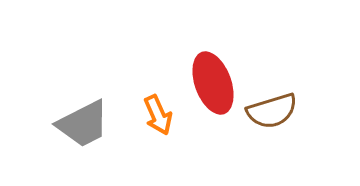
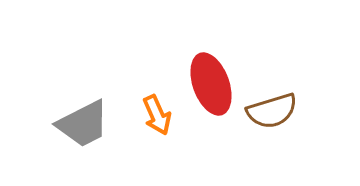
red ellipse: moved 2 px left, 1 px down
orange arrow: moved 1 px left
